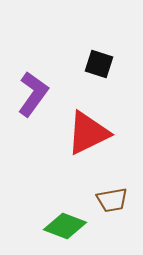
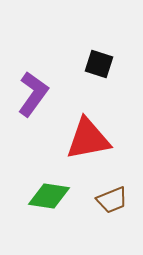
red triangle: moved 6 px down; rotated 15 degrees clockwise
brown trapezoid: rotated 12 degrees counterclockwise
green diamond: moved 16 px left, 30 px up; rotated 12 degrees counterclockwise
